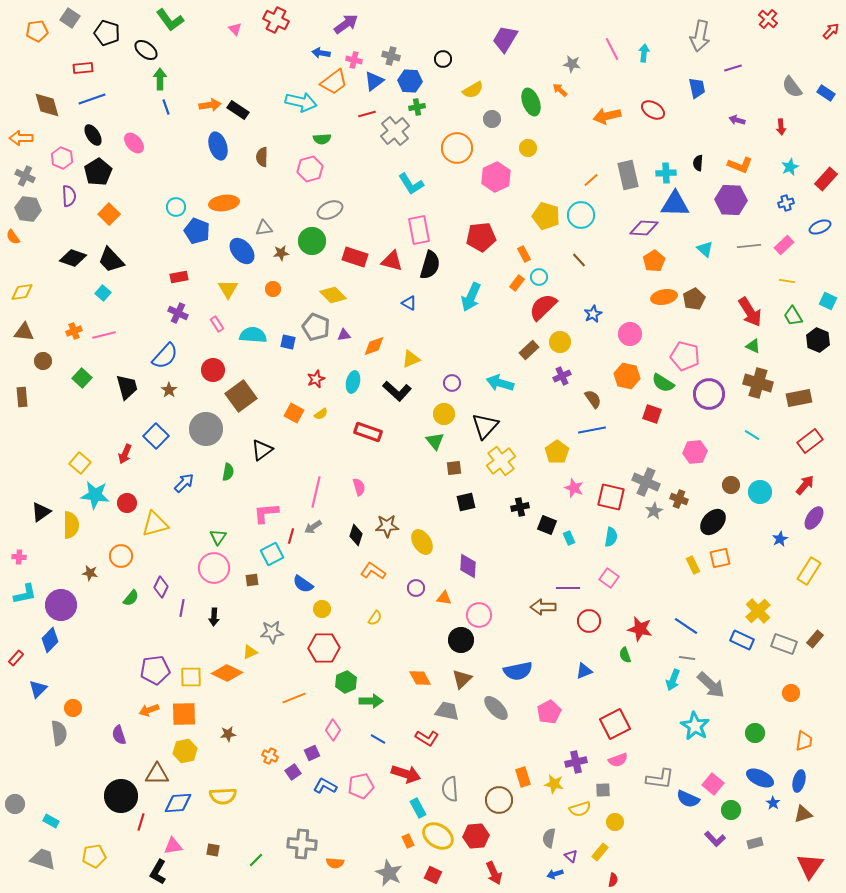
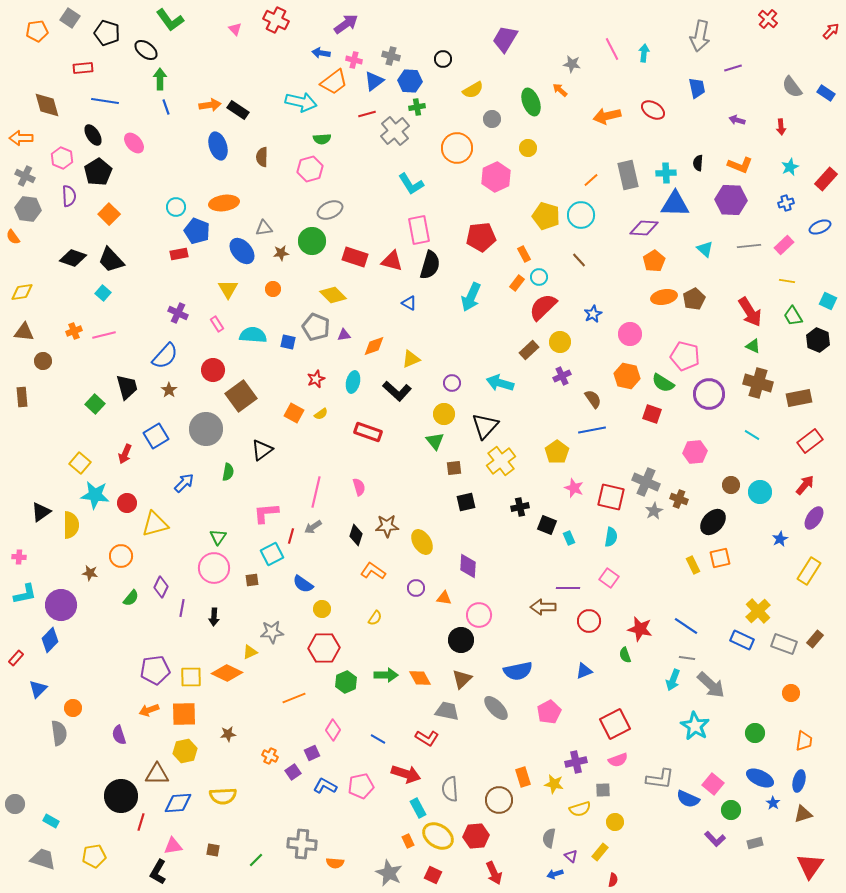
blue line at (92, 99): moved 13 px right, 2 px down; rotated 28 degrees clockwise
red rectangle at (179, 277): moved 23 px up
green square at (82, 378): moved 13 px right, 26 px down
blue square at (156, 436): rotated 15 degrees clockwise
green arrow at (371, 701): moved 15 px right, 26 px up
